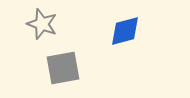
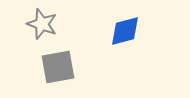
gray square: moved 5 px left, 1 px up
